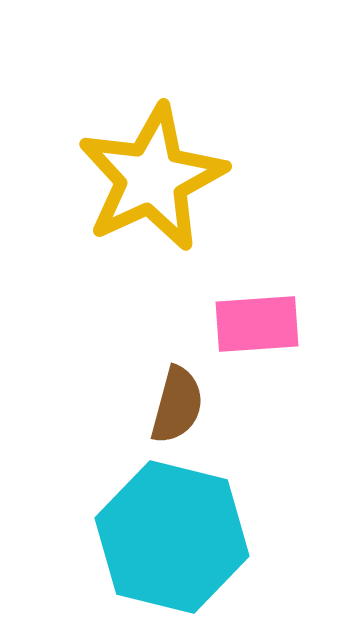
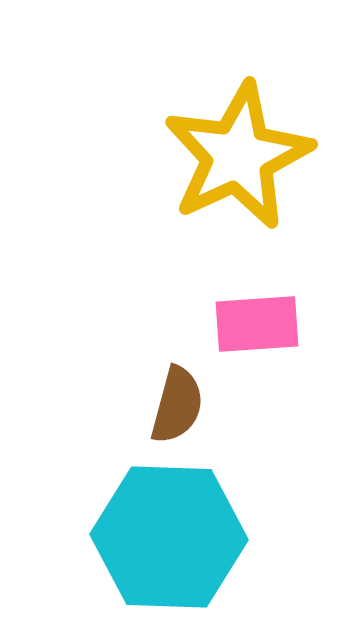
yellow star: moved 86 px right, 22 px up
cyan hexagon: moved 3 px left; rotated 12 degrees counterclockwise
